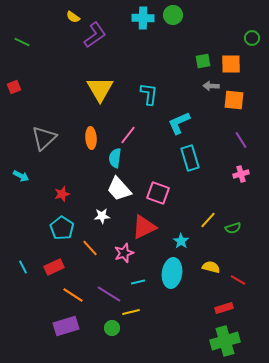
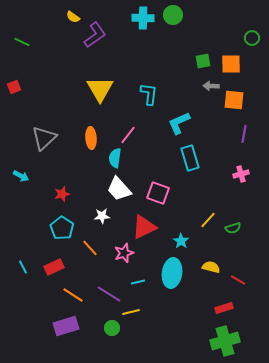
purple line at (241, 140): moved 3 px right, 6 px up; rotated 42 degrees clockwise
